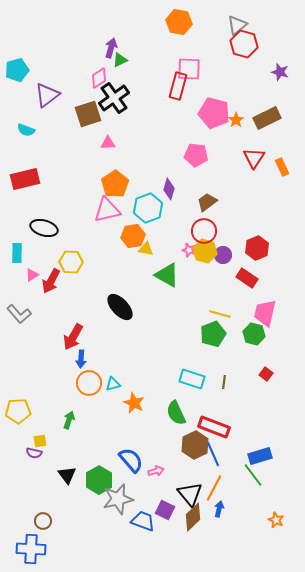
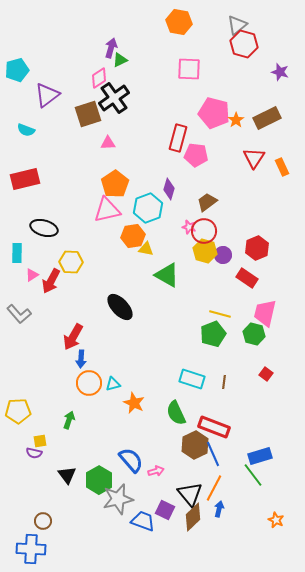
red rectangle at (178, 86): moved 52 px down
pink star at (189, 250): moved 23 px up
